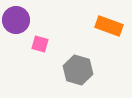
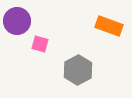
purple circle: moved 1 px right, 1 px down
gray hexagon: rotated 16 degrees clockwise
